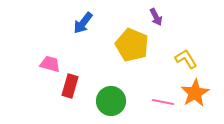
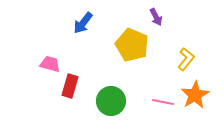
yellow L-shape: rotated 70 degrees clockwise
orange star: moved 2 px down
